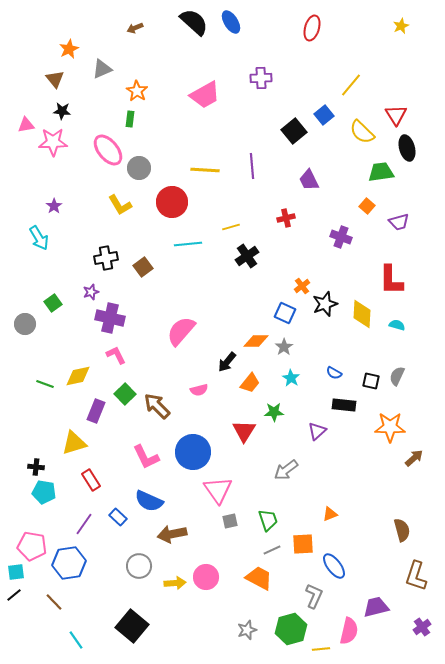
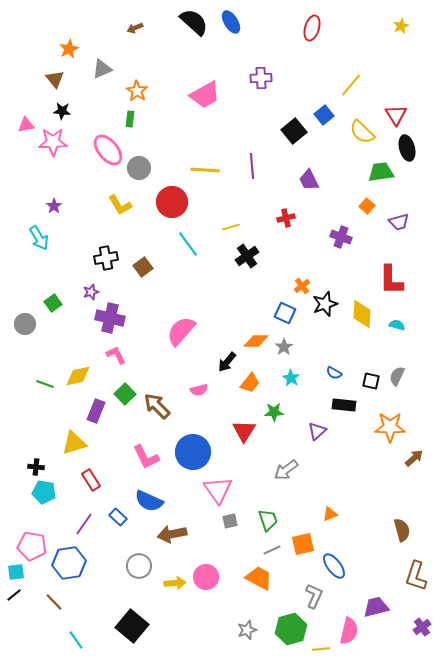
cyan line at (188, 244): rotated 60 degrees clockwise
orange square at (303, 544): rotated 10 degrees counterclockwise
